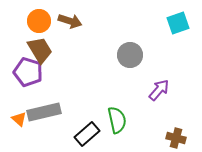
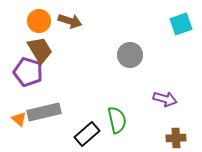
cyan square: moved 3 px right, 1 px down
purple arrow: moved 6 px right, 9 px down; rotated 65 degrees clockwise
brown cross: rotated 18 degrees counterclockwise
